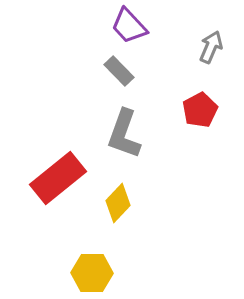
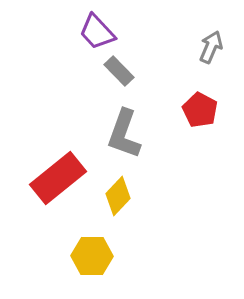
purple trapezoid: moved 32 px left, 6 px down
red pentagon: rotated 16 degrees counterclockwise
yellow diamond: moved 7 px up
yellow hexagon: moved 17 px up
